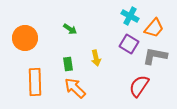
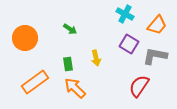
cyan cross: moved 5 px left, 2 px up
orange trapezoid: moved 3 px right, 3 px up
orange rectangle: rotated 56 degrees clockwise
